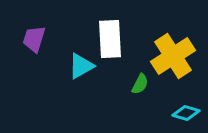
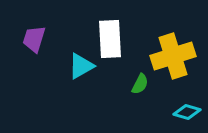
yellow cross: rotated 15 degrees clockwise
cyan diamond: moved 1 px right, 1 px up
